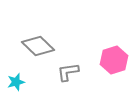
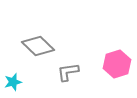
pink hexagon: moved 3 px right, 4 px down
cyan star: moved 3 px left
